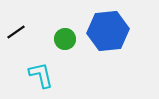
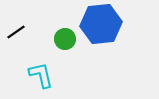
blue hexagon: moved 7 px left, 7 px up
